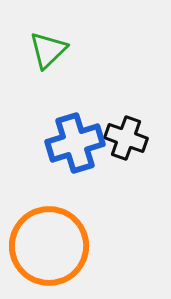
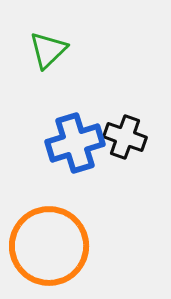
black cross: moved 1 px left, 1 px up
